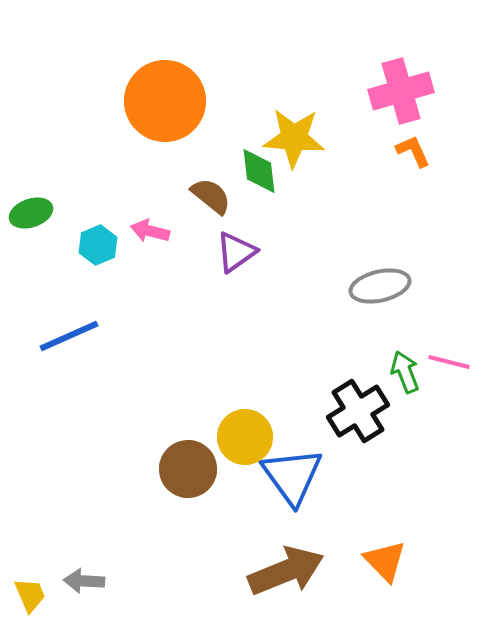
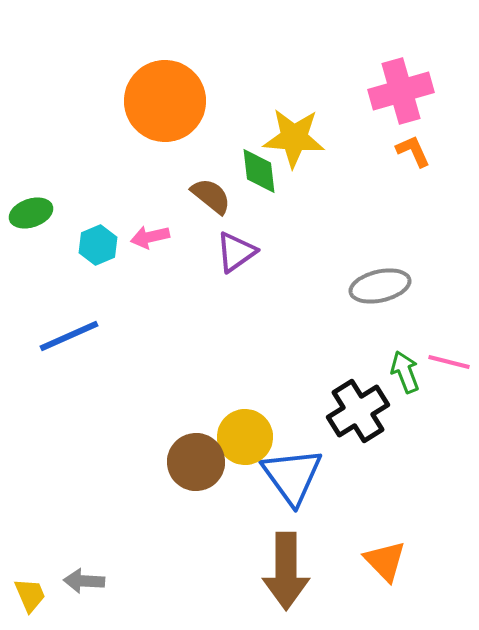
pink arrow: moved 6 px down; rotated 27 degrees counterclockwise
brown circle: moved 8 px right, 7 px up
brown arrow: rotated 112 degrees clockwise
